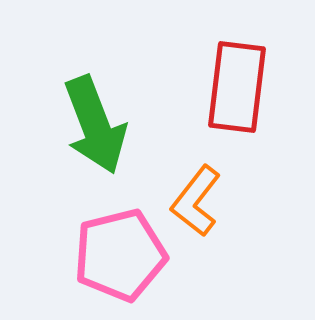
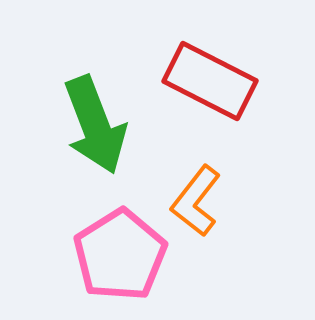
red rectangle: moved 27 px left, 6 px up; rotated 70 degrees counterclockwise
pink pentagon: rotated 18 degrees counterclockwise
